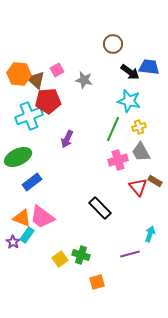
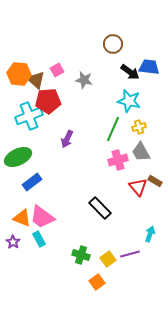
cyan rectangle: moved 12 px right, 4 px down; rotated 63 degrees counterclockwise
yellow square: moved 48 px right
orange square: rotated 21 degrees counterclockwise
